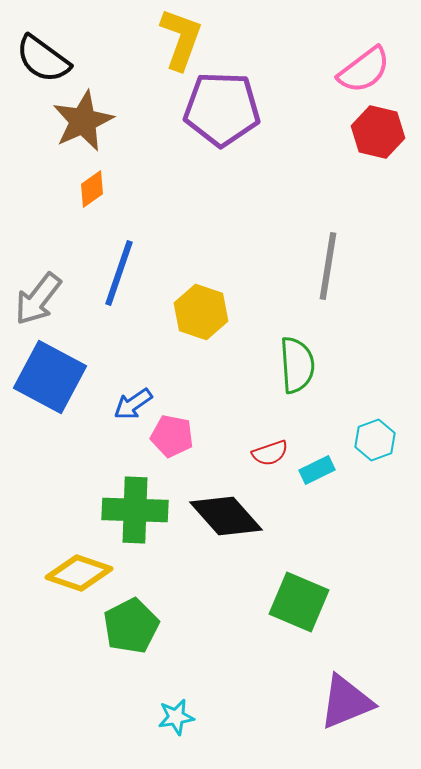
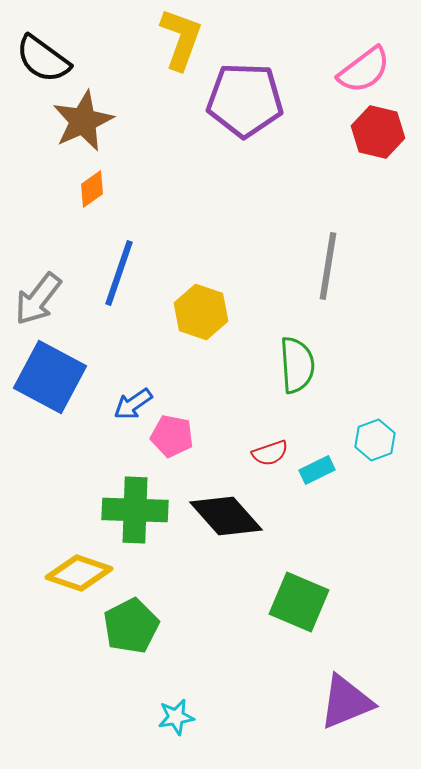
purple pentagon: moved 23 px right, 9 px up
